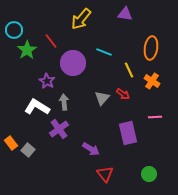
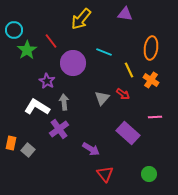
orange cross: moved 1 px left, 1 px up
purple rectangle: rotated 35 degrees counterclockwise
orange rectangle: rotated 48 degrees clockwise
